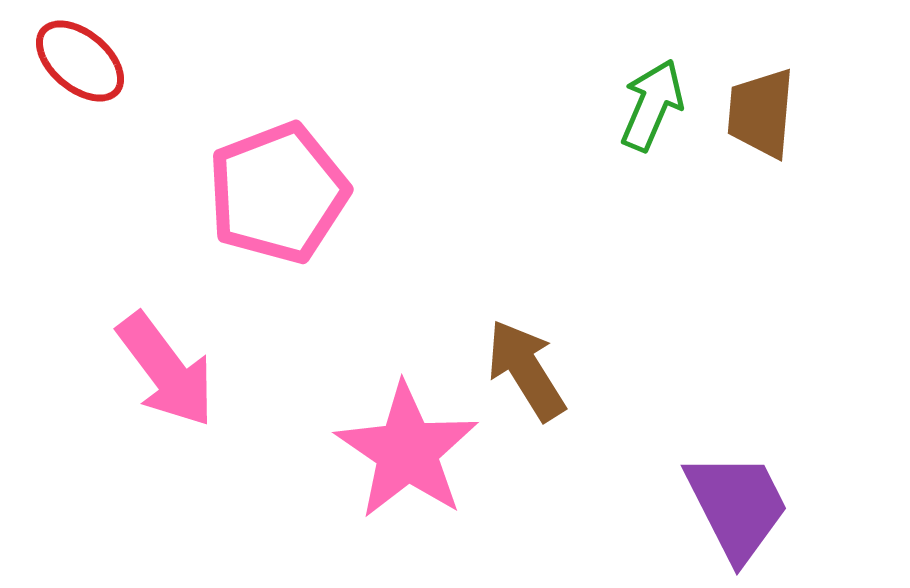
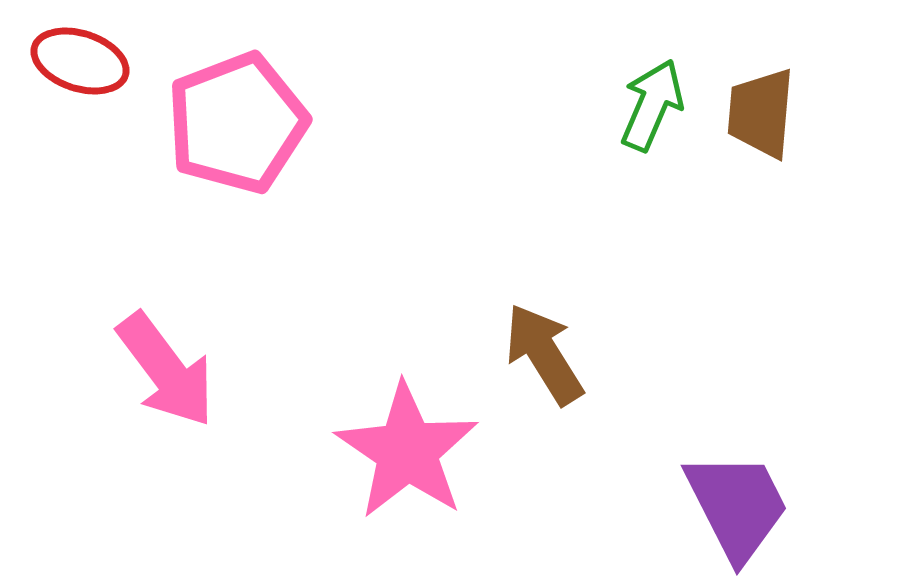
red ellipse: rotated 22 degrees counterclockwise
pink pentagon: moved 41 px left, 70 px up
brown arrow: moved 18 px right, 16 px up
